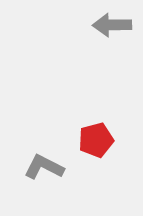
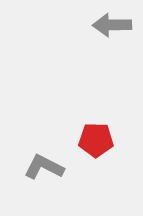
red pentagon: rotated 16 degrees clockwise
